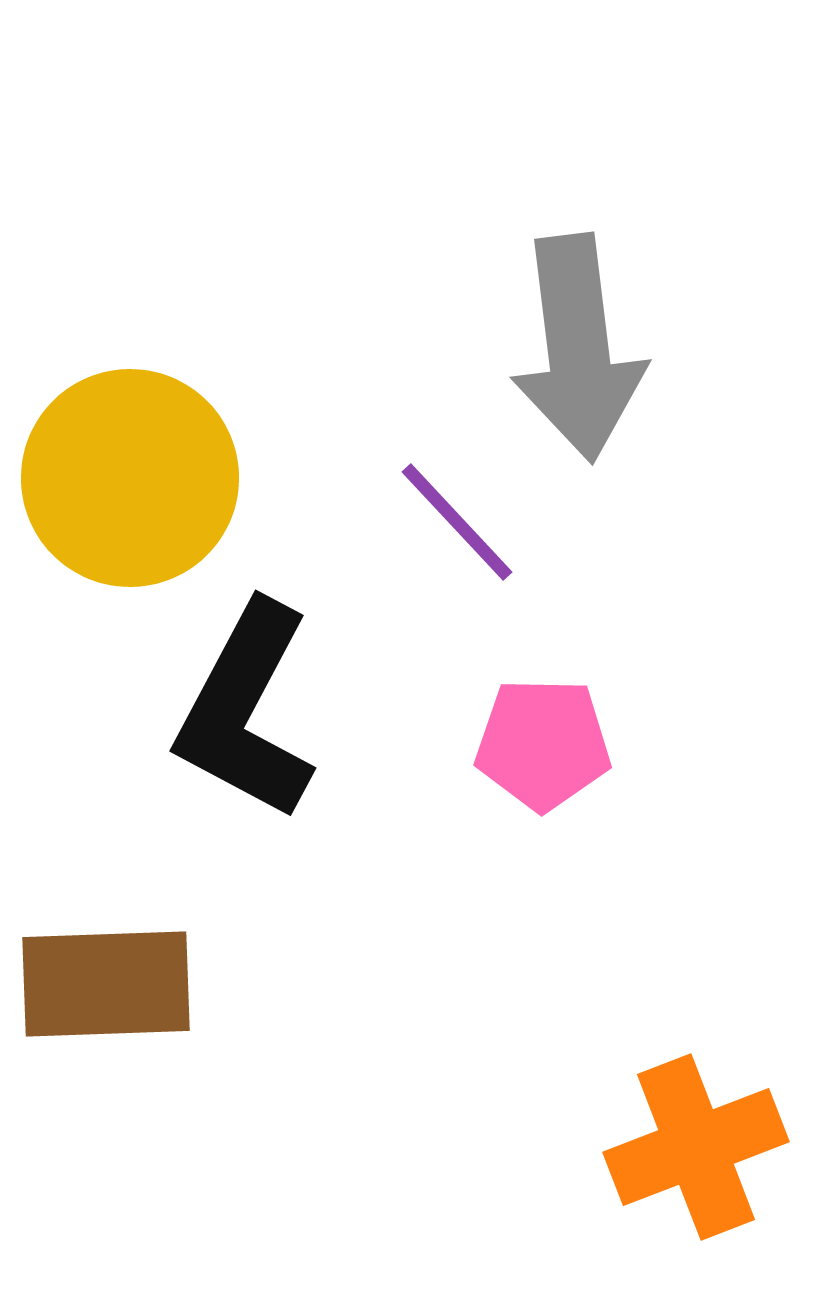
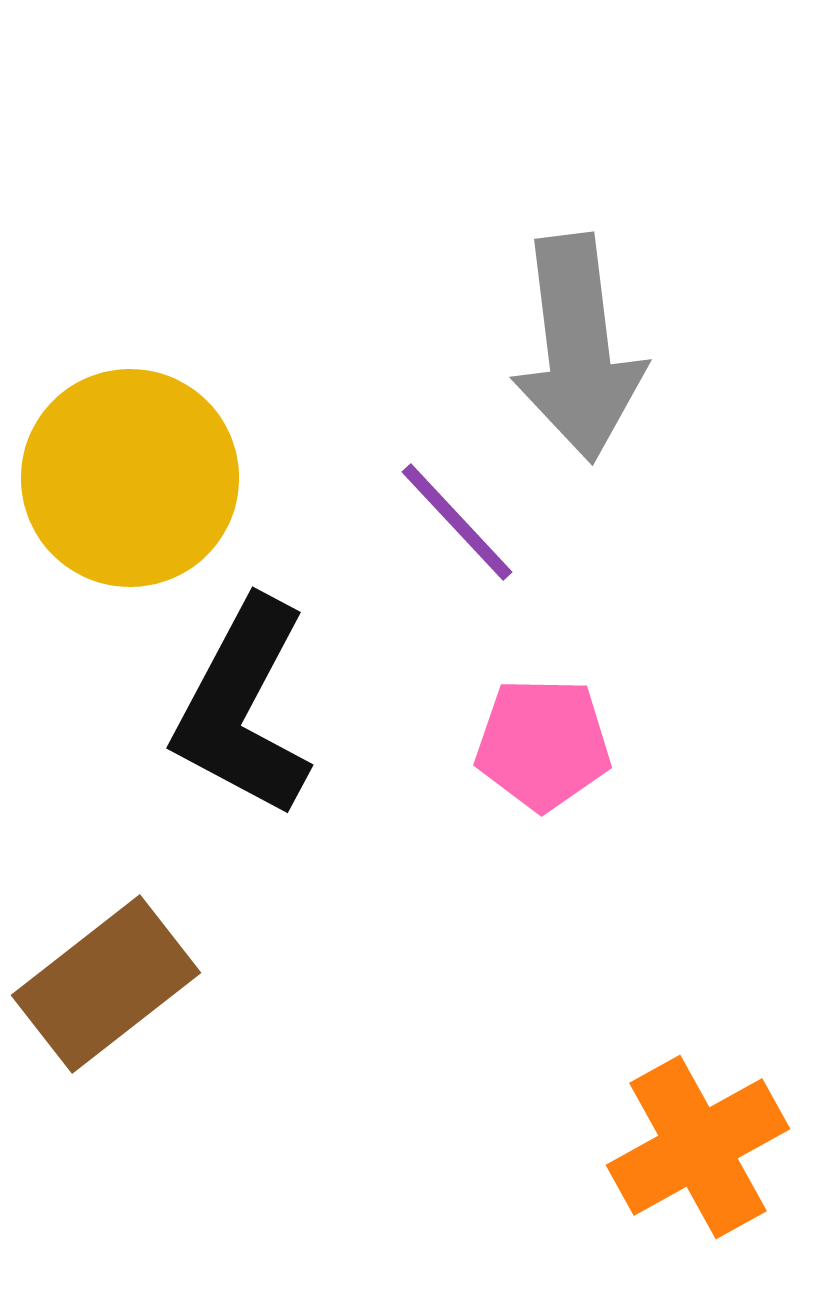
black L-shape: moved 3 px left, 3 px up
brown rectangle: rotated 36 degrees counterclockwise
orange cross: moved 2 px right; rotated 8 degrees counterclockwise
